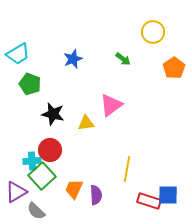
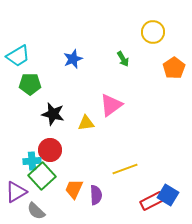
cyan trapezoid: moved 2 px down
green arrow: rotated 21 degrees clockwise
green pentagon: rotated 20 degrees counterclockwise
yellow line: moved 2 px left; rotated 60 degrees clockwise
blue square: rotated 30 degrees clockwise
red rectangle: moved 3 px right; rotated 45 degrees counterclockwise
